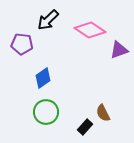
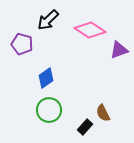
purple pentagon: rotated 10 degrees clockwise
blue diamond: moved 3 px right
green circle: moved 3 px right, 2 px up
